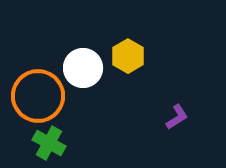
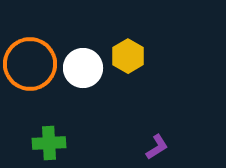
orange circle: moved 8 px left, 32 px up
purple L-shape: moved 20 px left, 30 px down
green cross: rotated 32 degrees counterclockwise
